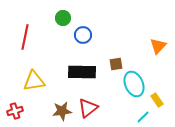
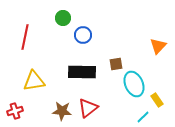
brown star: rotated 12 degrees clockwise
